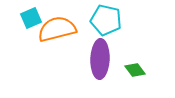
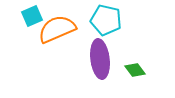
cyan square: moved 1 px right, 2 px up
orange semicircle: rotated 9 degrees counterclockwise
purple ellipse: rotated 9 degrees counterclockwise
